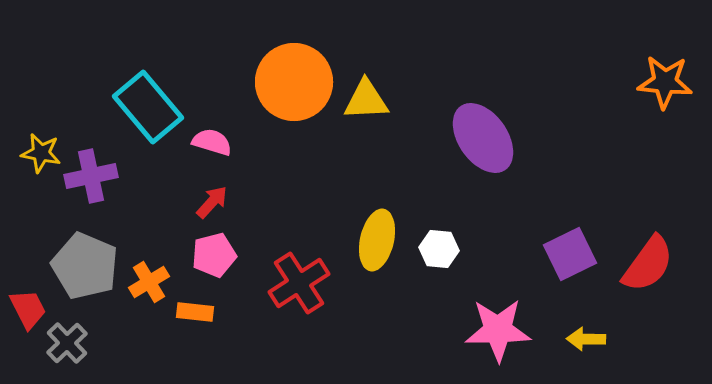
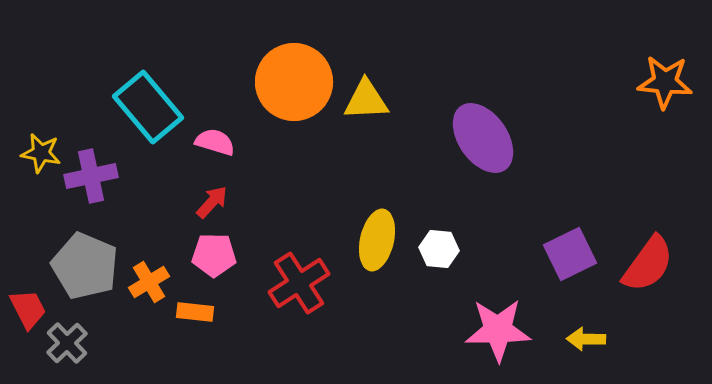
pink semicircle: moved 3 px right
pink pentagon: rotated 15 degrees clockwise
